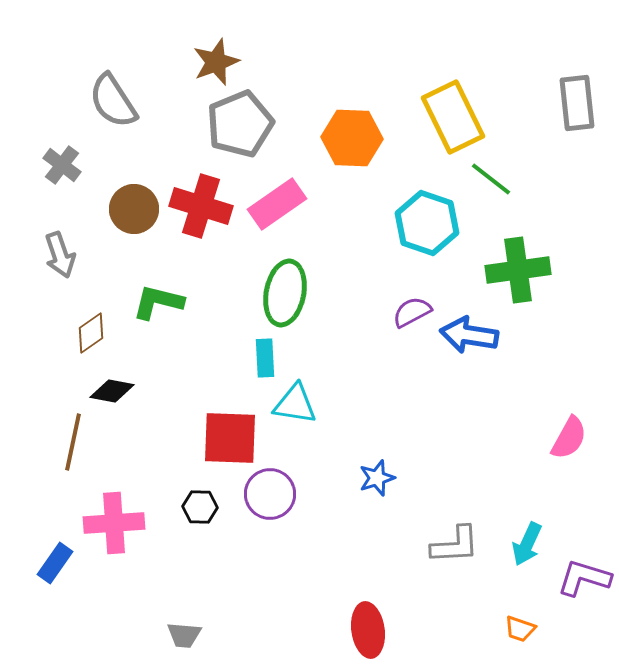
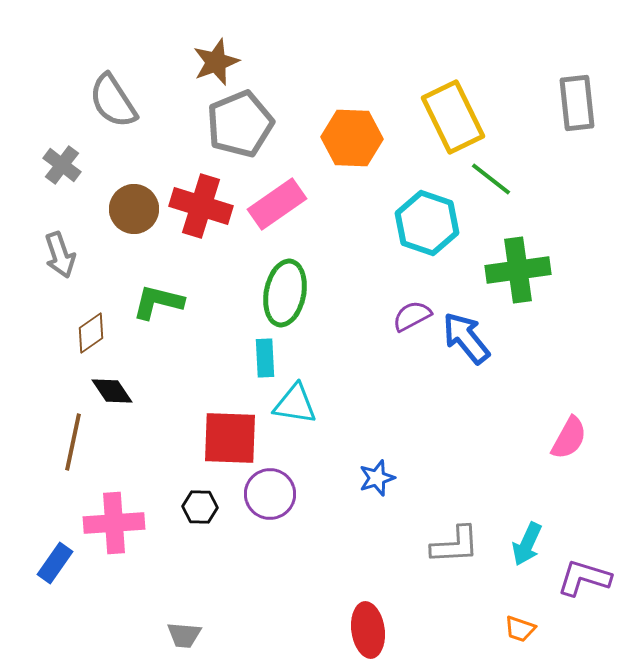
purple semicircle: moved 4 px down
blue arrow: moved 3 px left, 3 px down; rotated 42 degrees clockwise
black diamond: rotated 45 degrees clockwise
